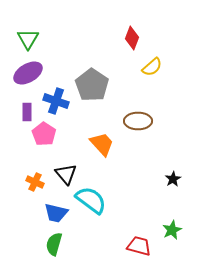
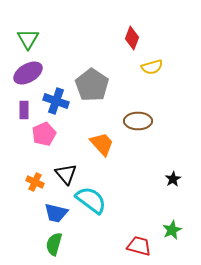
yellow semicircle: rotated 25 degrees clockwise
purple rectangle: moved 3 px left, 2 px up
pink pentagon: rotated 15 degrees clockwise
